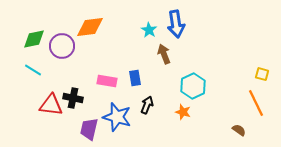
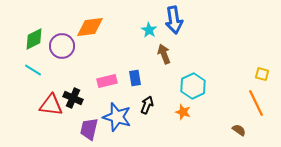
blue arrow: moved 2 px left, 4 px up
green diamond: rotated 15 degrees counterclockwise
pink rectangle: rotated 24 degrees counterclockwise
black cross: rotated 12 degrees clockwise
